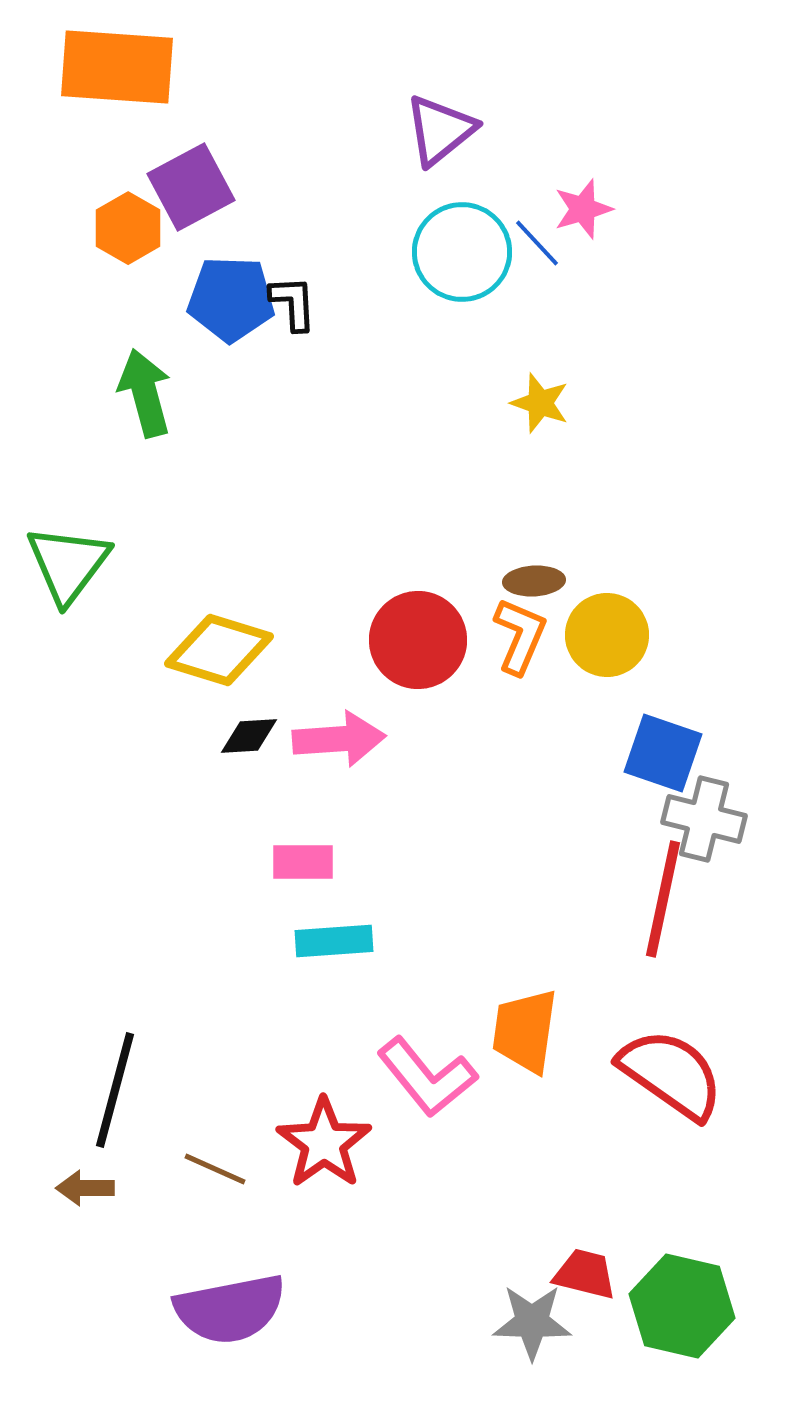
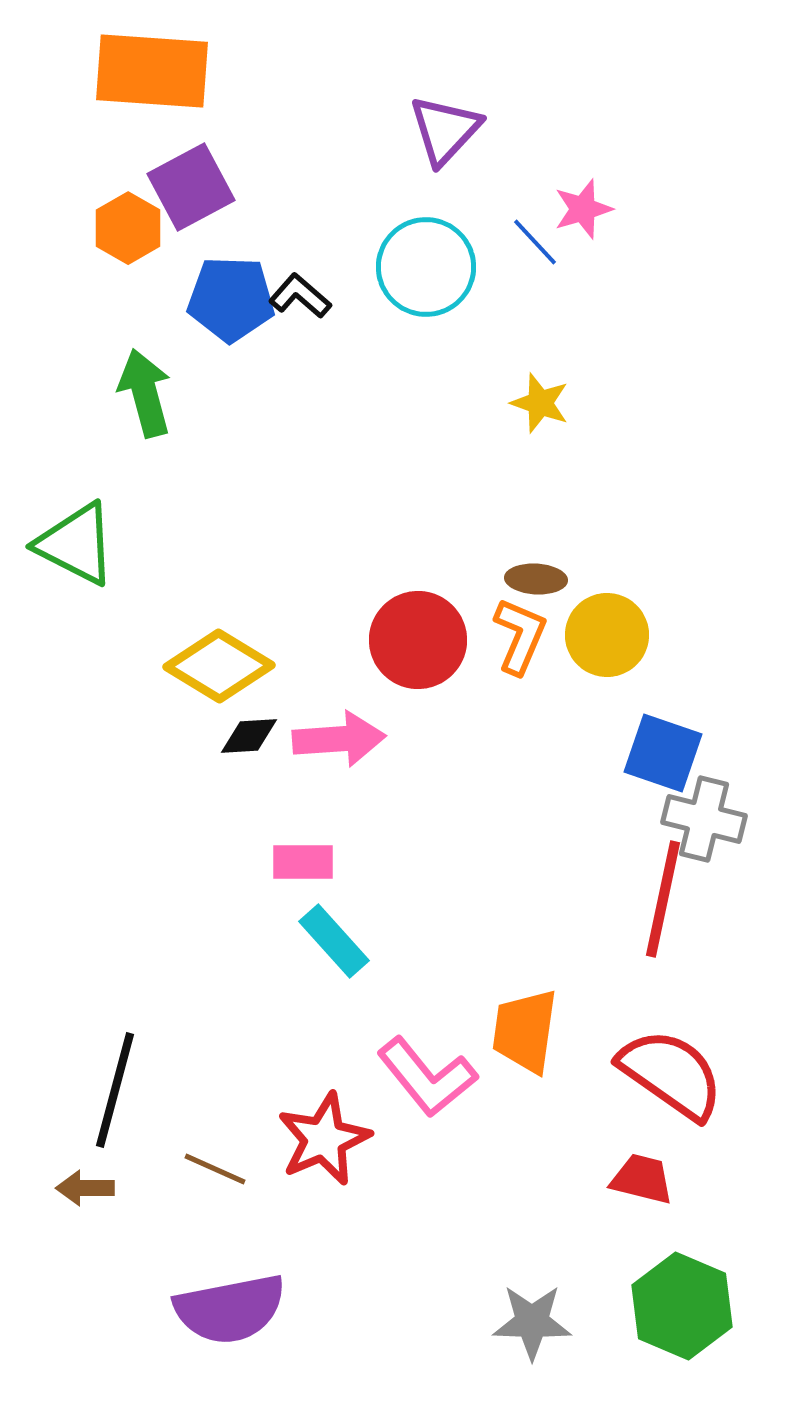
orange rectangle: moved 35 px right, 4 px down
purple triangle: moved 5 px right; rotated 8 degrees counterclockwise
blue line: moved 2 px left, 1 px up
cyan circle: moved 36 px left, 15 px down
black L-shape: moved 7 px right, 7 px up; rotated 46 degrees counterclockwise
green triangle: moved 8 px right, 20 px up; rotated 40 degrees counterclockwise
brown ellipse: moved 2 px right, 2 px up; rotated 6 degrees clockwise
yellow diamond: moved 16 px down; rotated 14 degrees clockwise
cyan rectangle: rotated 52 degrees clockwise
red star: moved 4 px up; rotated 12 degrees clockwise
red trapezoid: moved 57 px right, 95 px up
green hexagon: rotated 10 degrees clockwise
